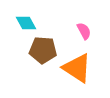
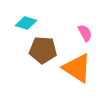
cyan diamond: rotated 45 degrees counterclockwise
pink semicircle: moved 1 px right, 2 px down
